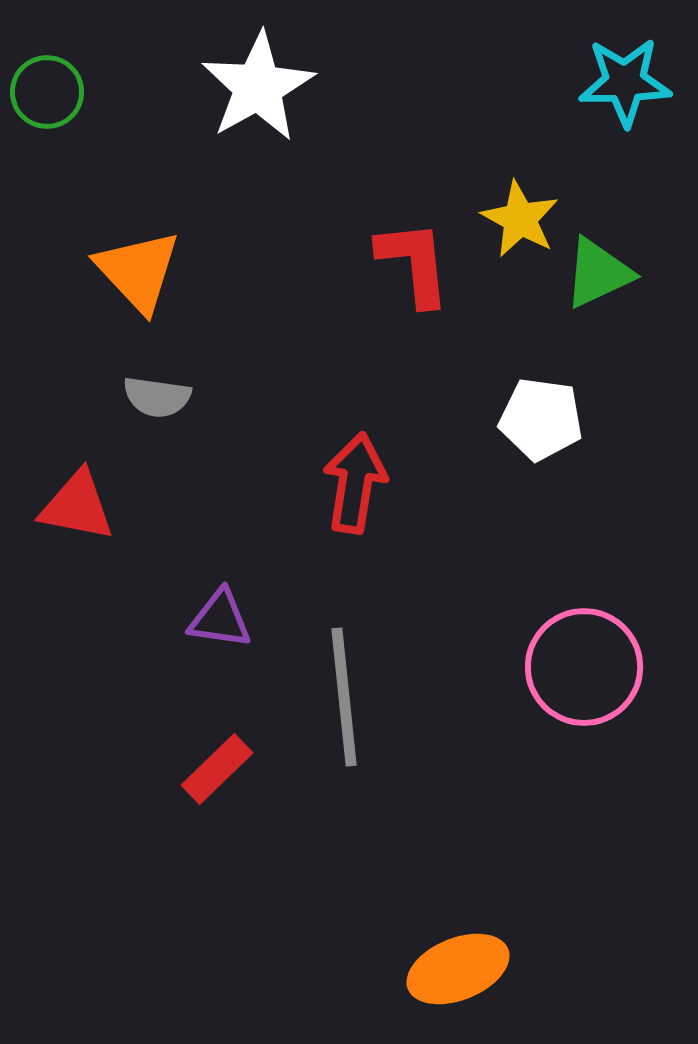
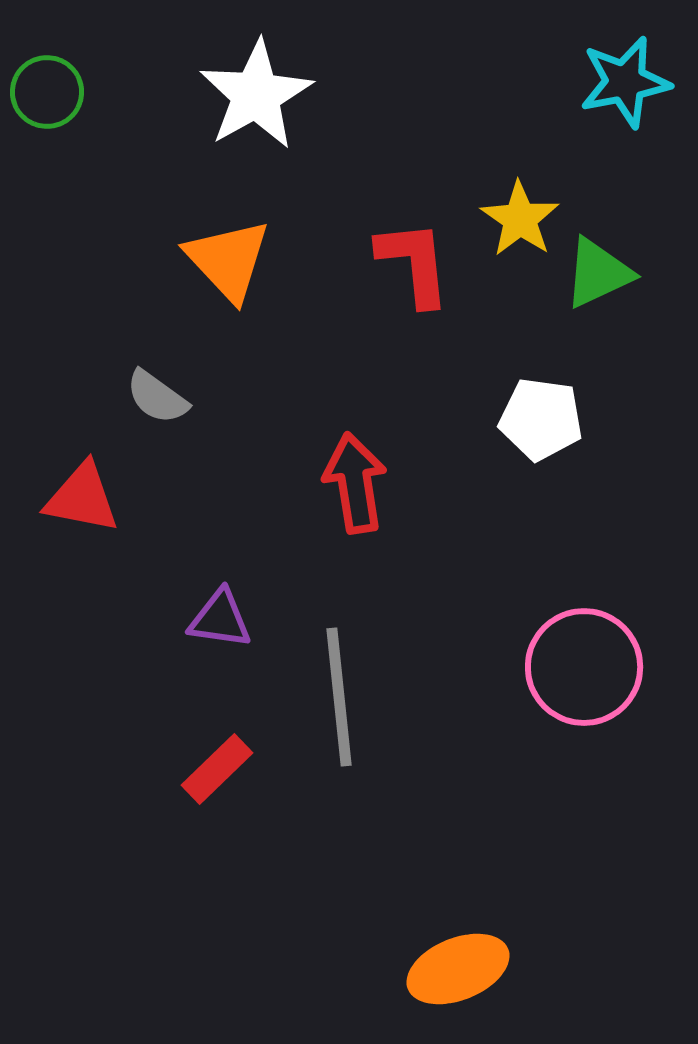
cyan star: rotated 10 degrees counterclockwise
white star: moved 2 px left, 8 px down
yellow star: rotated 6 degrees clockwise
orange triangle: moved 90 px right, 11 px up
gray semicircle: rotated 28 degrees clockwise
red arrow: rotated 18 degrees counterclockwise
red triangle: moved 5 px right, 8 px up
gray line: moved 5 px left
